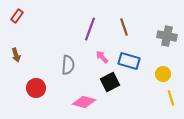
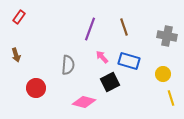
red rectangle: moved 2 px right, 1 px down
